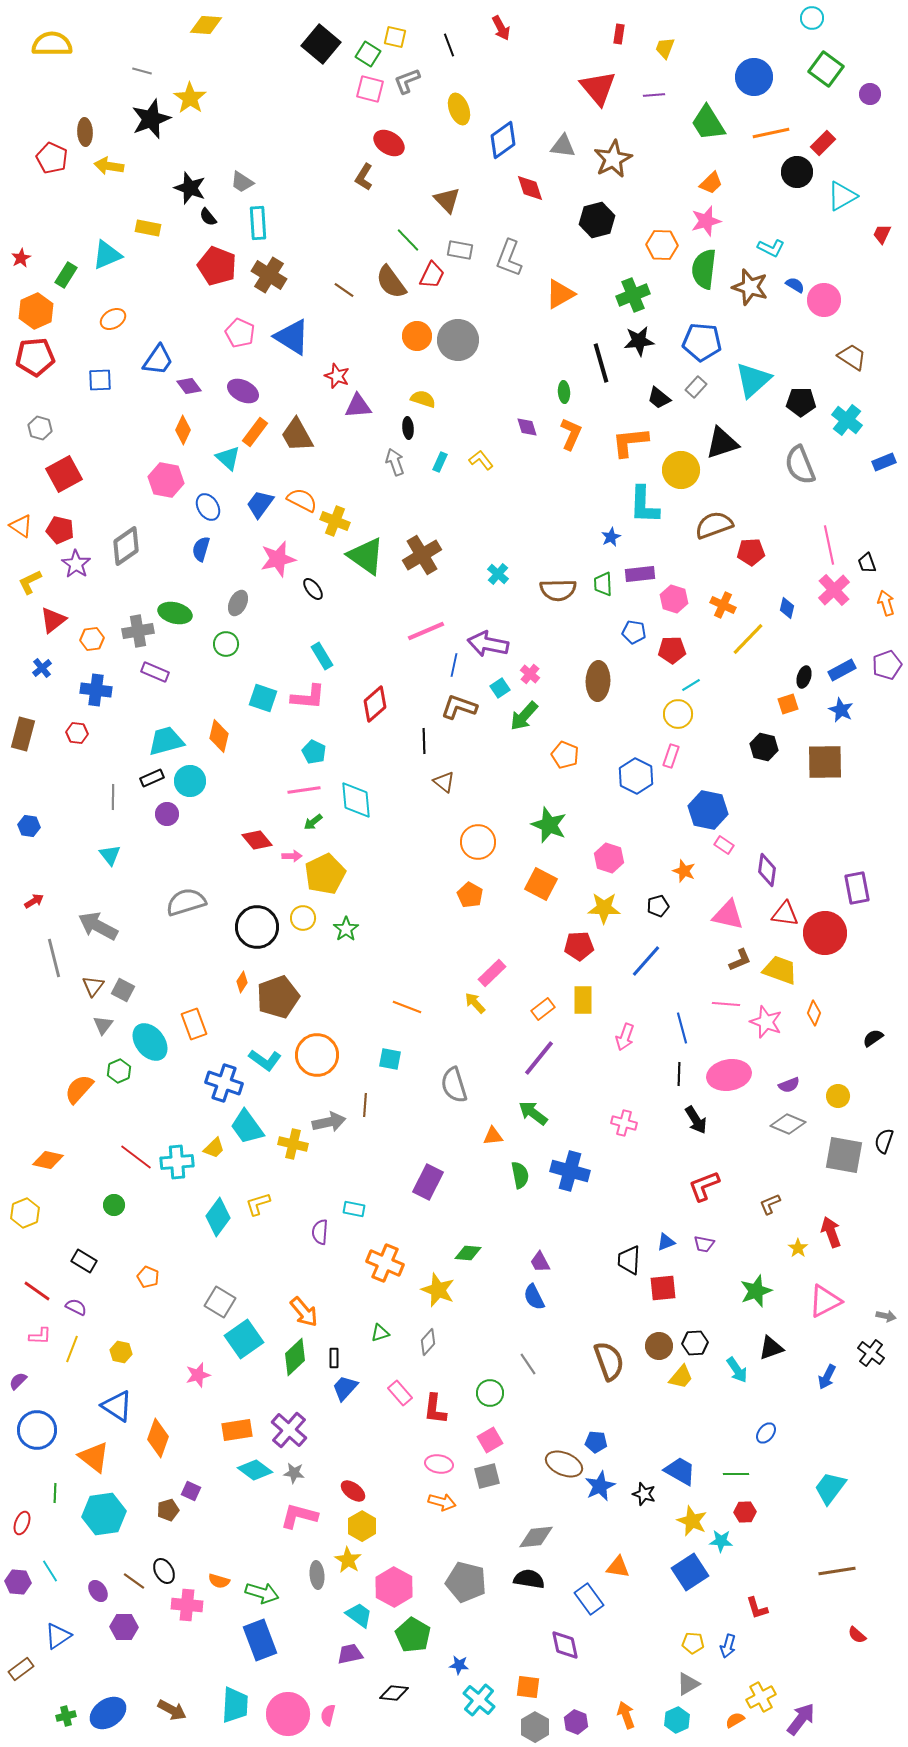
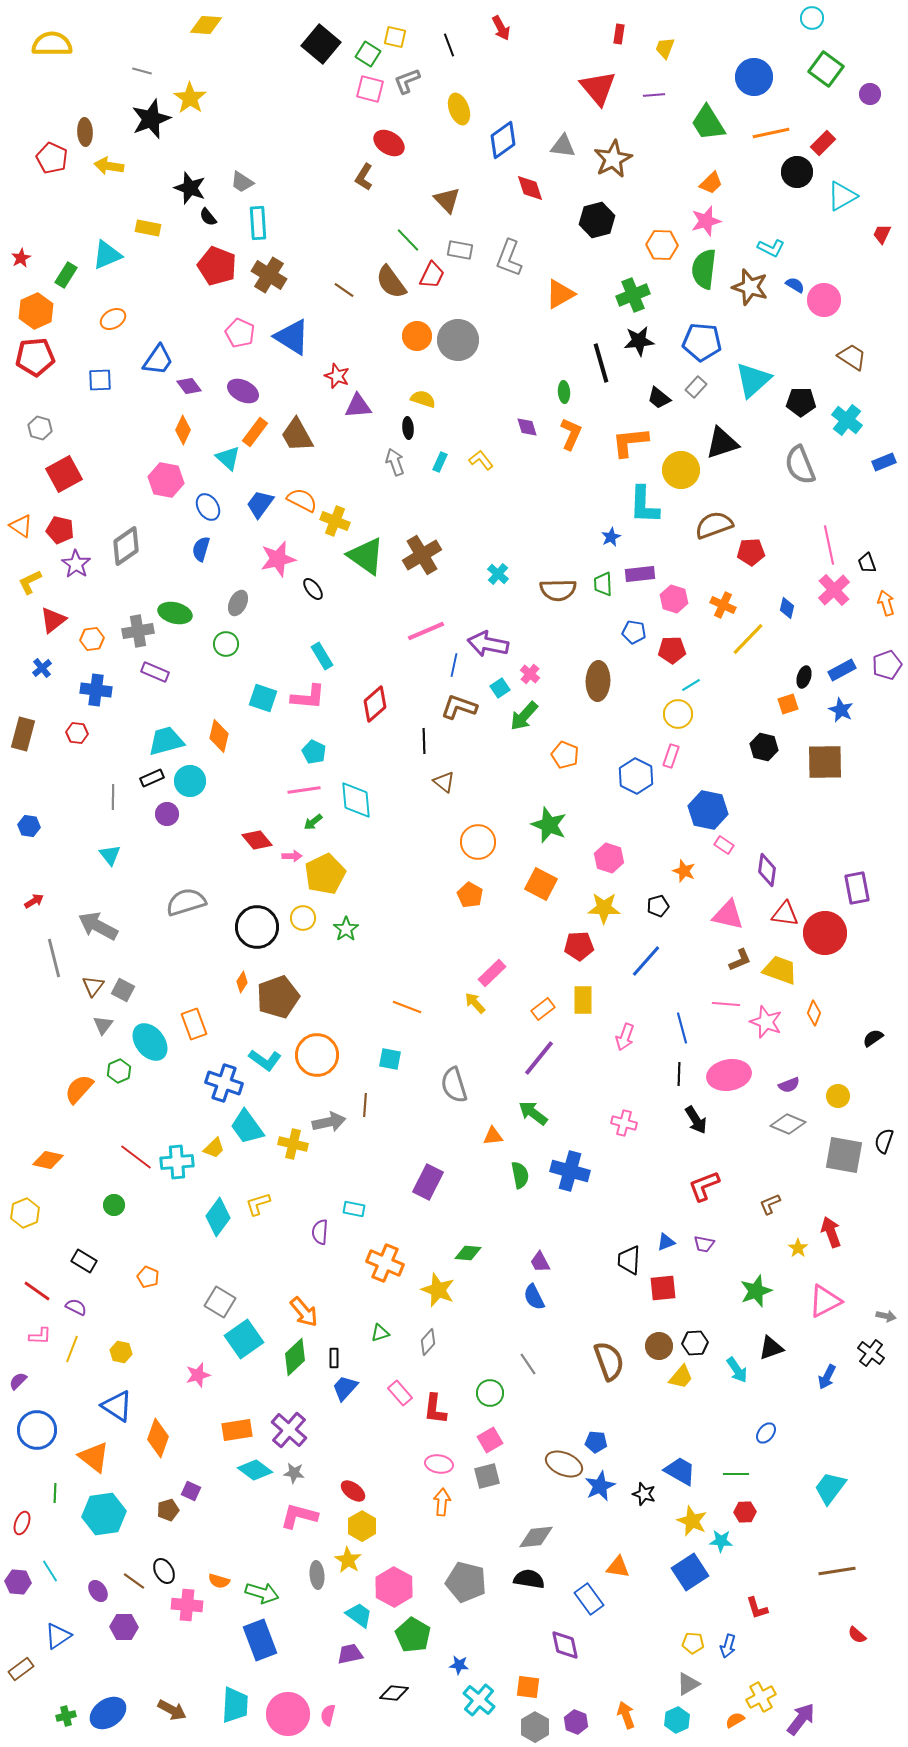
orange arrow at (442, 1502): rotated 100 degrees counterclockwise
